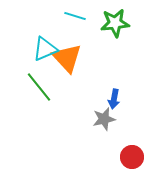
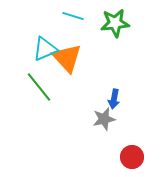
cyan line: moved 2 px left
